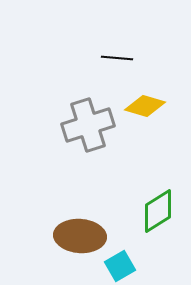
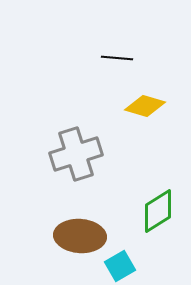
gray cross: moved 12 px left, 29 px down
